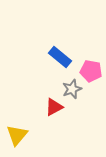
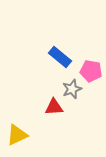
red triangle: rotated 24 degrees clockwise
yellow triangle: rotated 25 degrees clockwise
